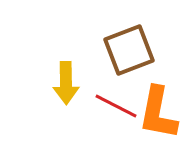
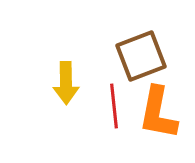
brown square: moved 12 px right, 6 px down
red line: moved 2 px left; rotated 57 degrees clockwise
